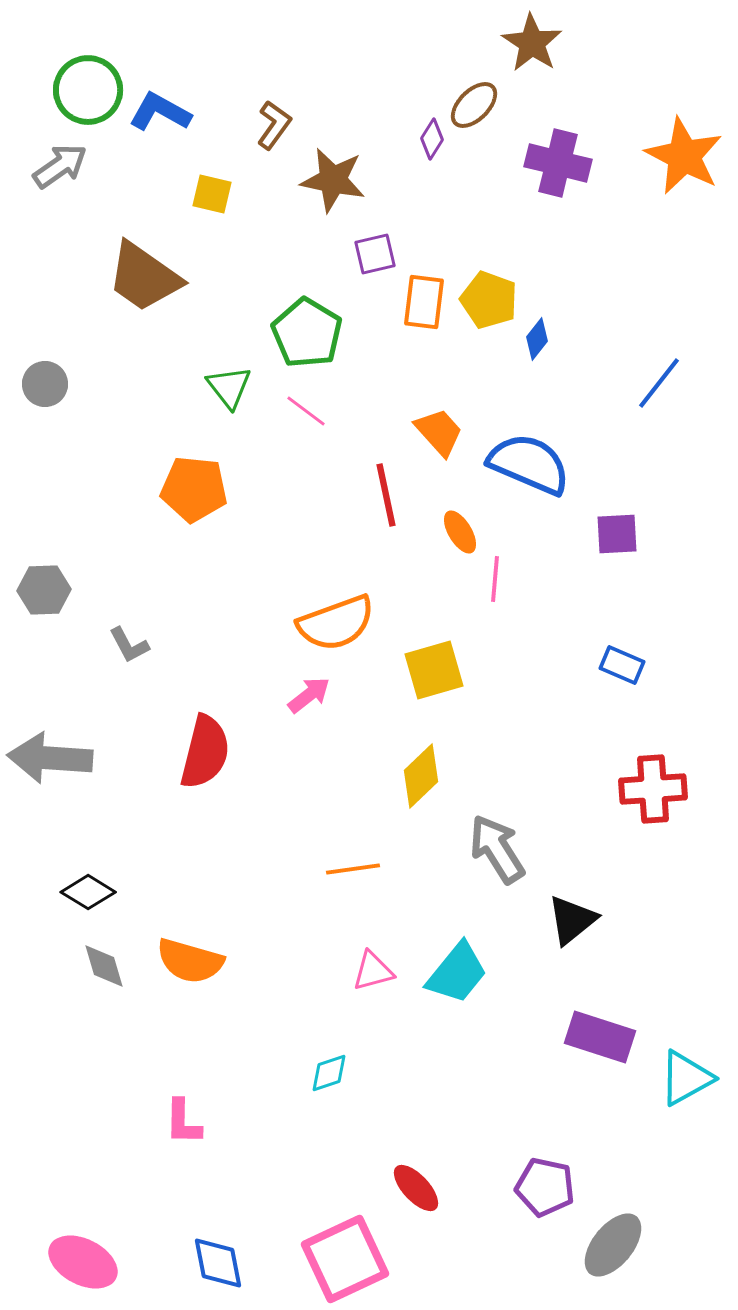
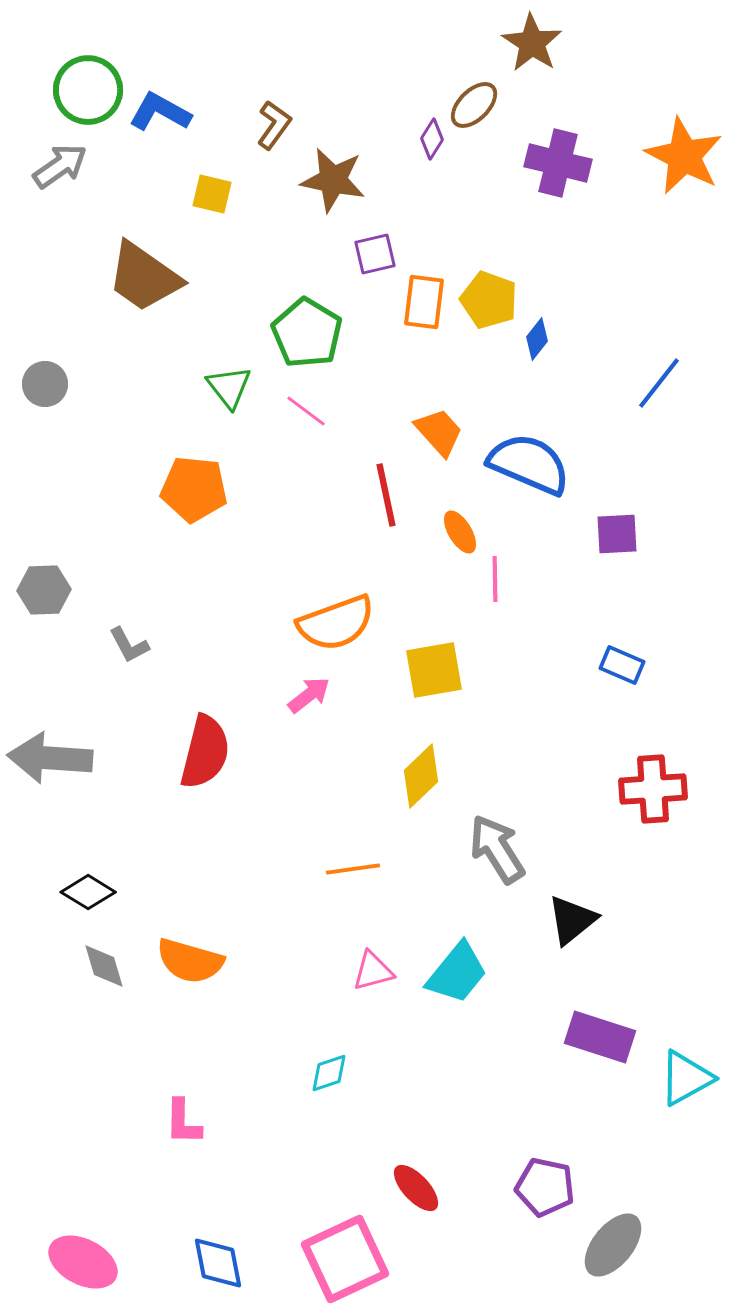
pink line at (495, 579): rotated 6 degrees counterclockwise
yellow square at (434, 670): rotated 6 degrees clockwise
